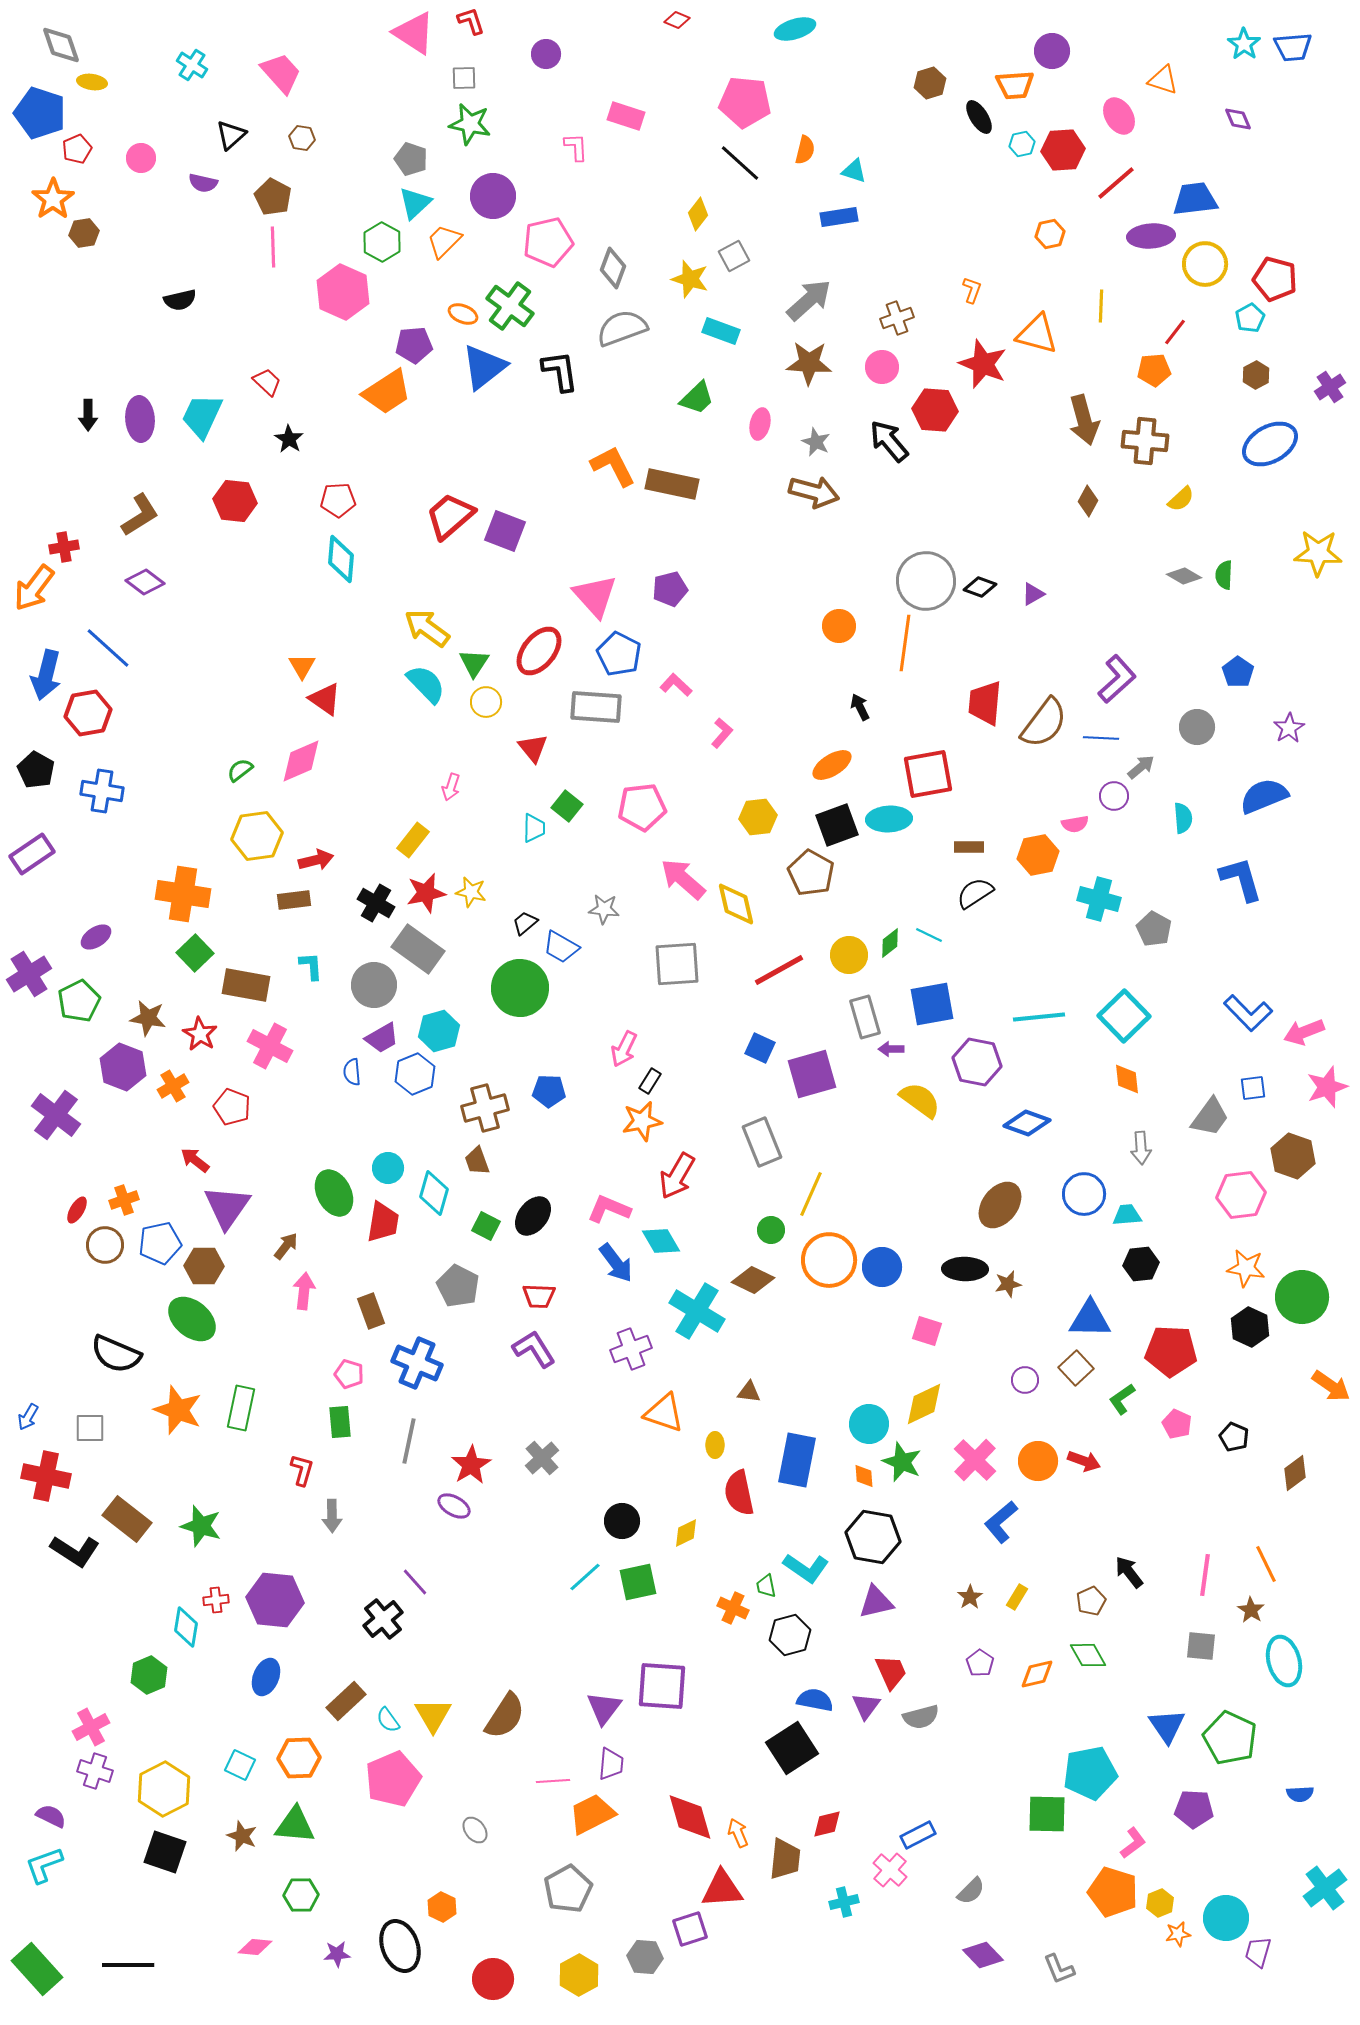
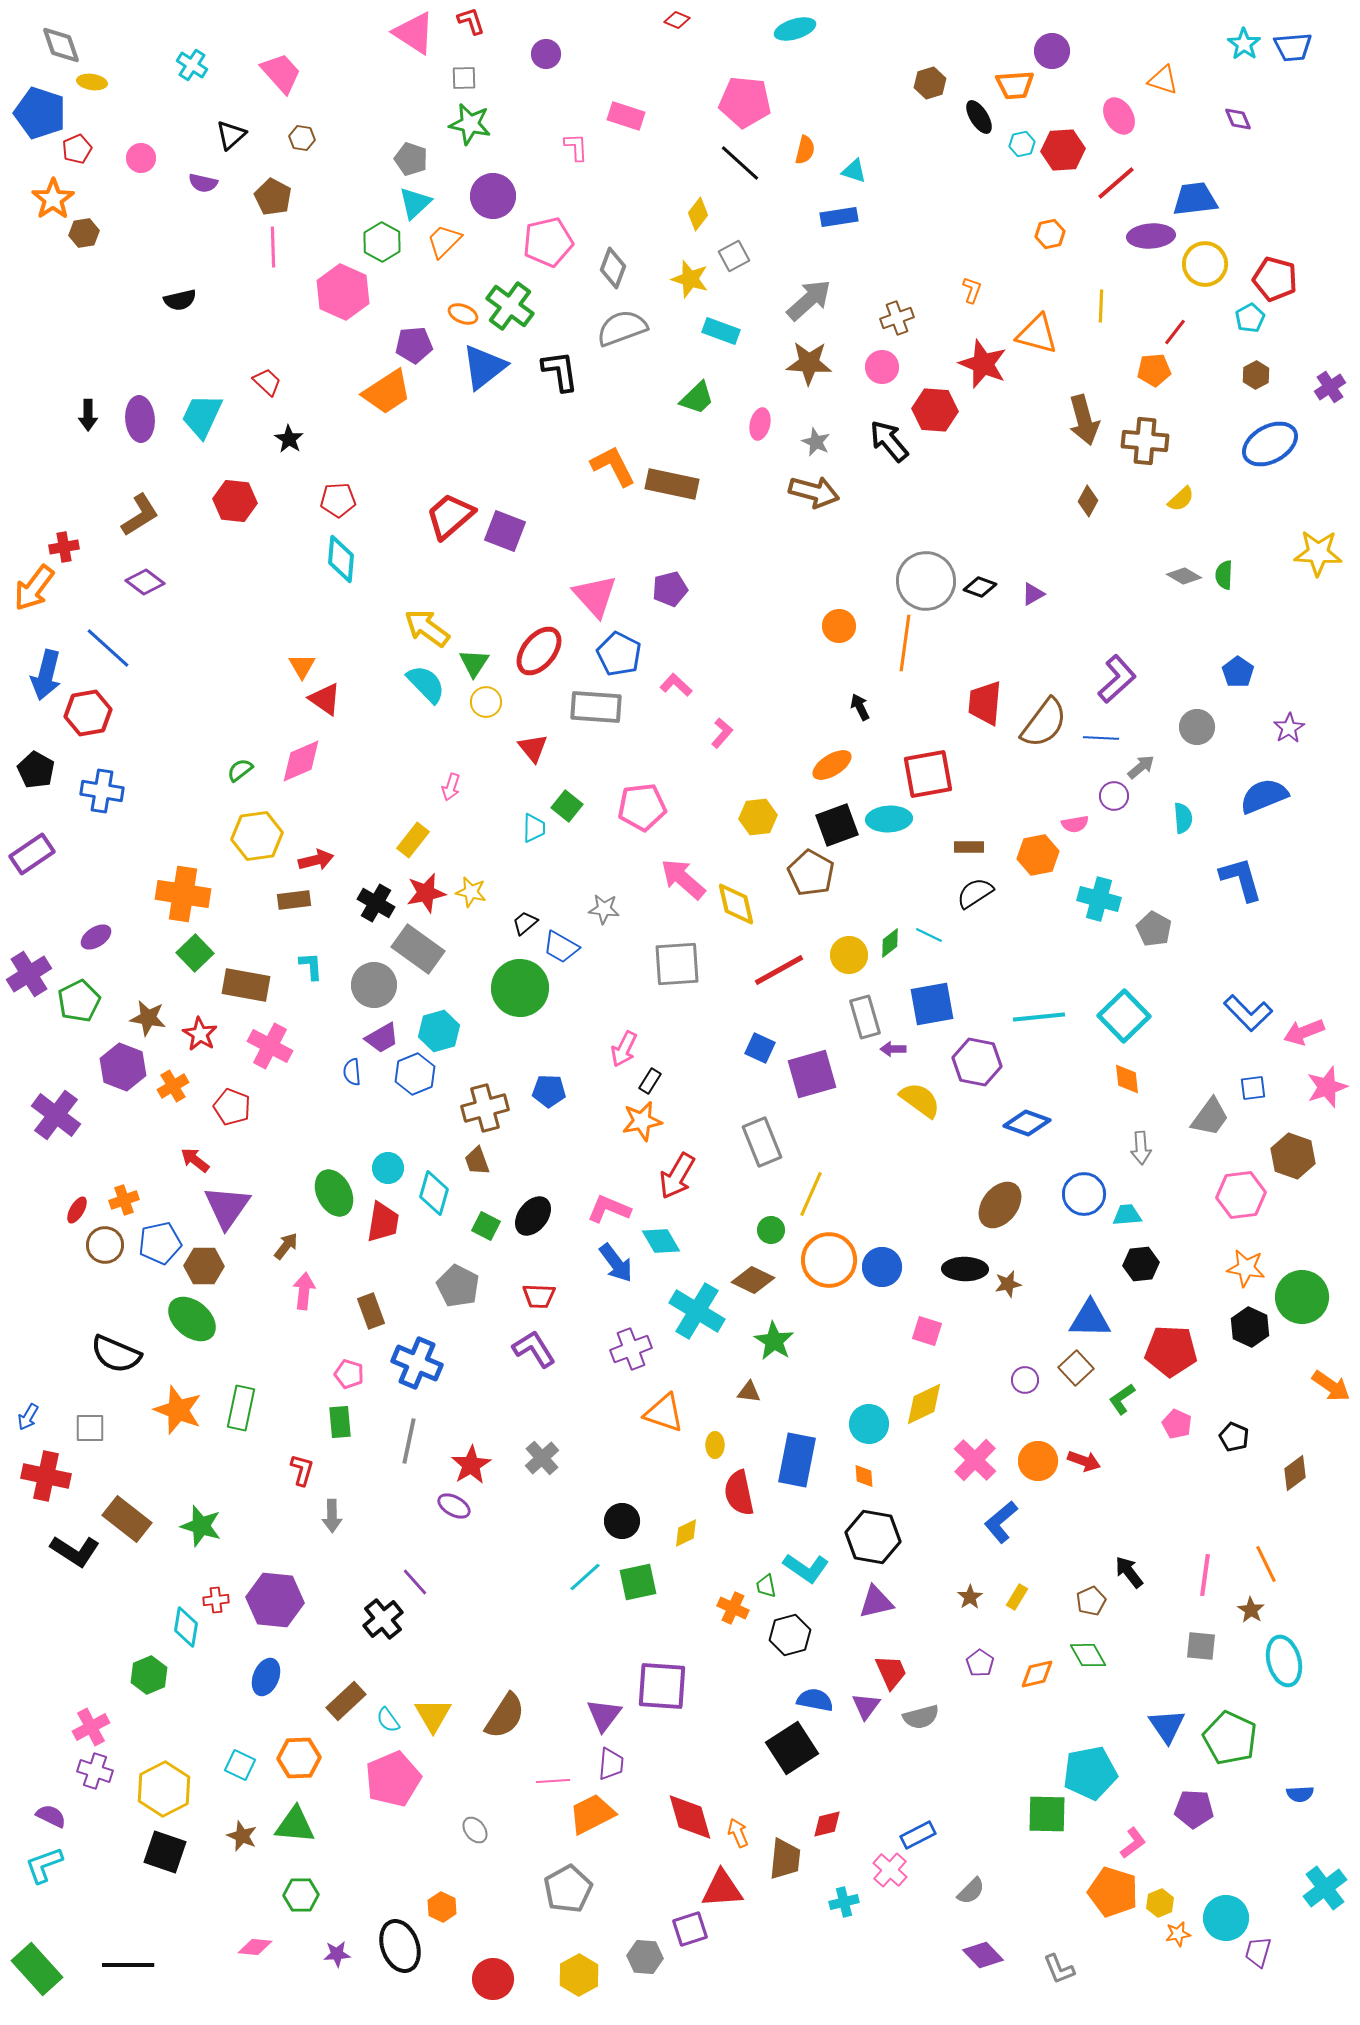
purple arrow at (891, 1049): moved 2 px right
green star at (902, 1462): moved 128 px left, 121 px up; rotated 9 degrees clockwise
purple triangle at (604, 1708): moved 7 px down
